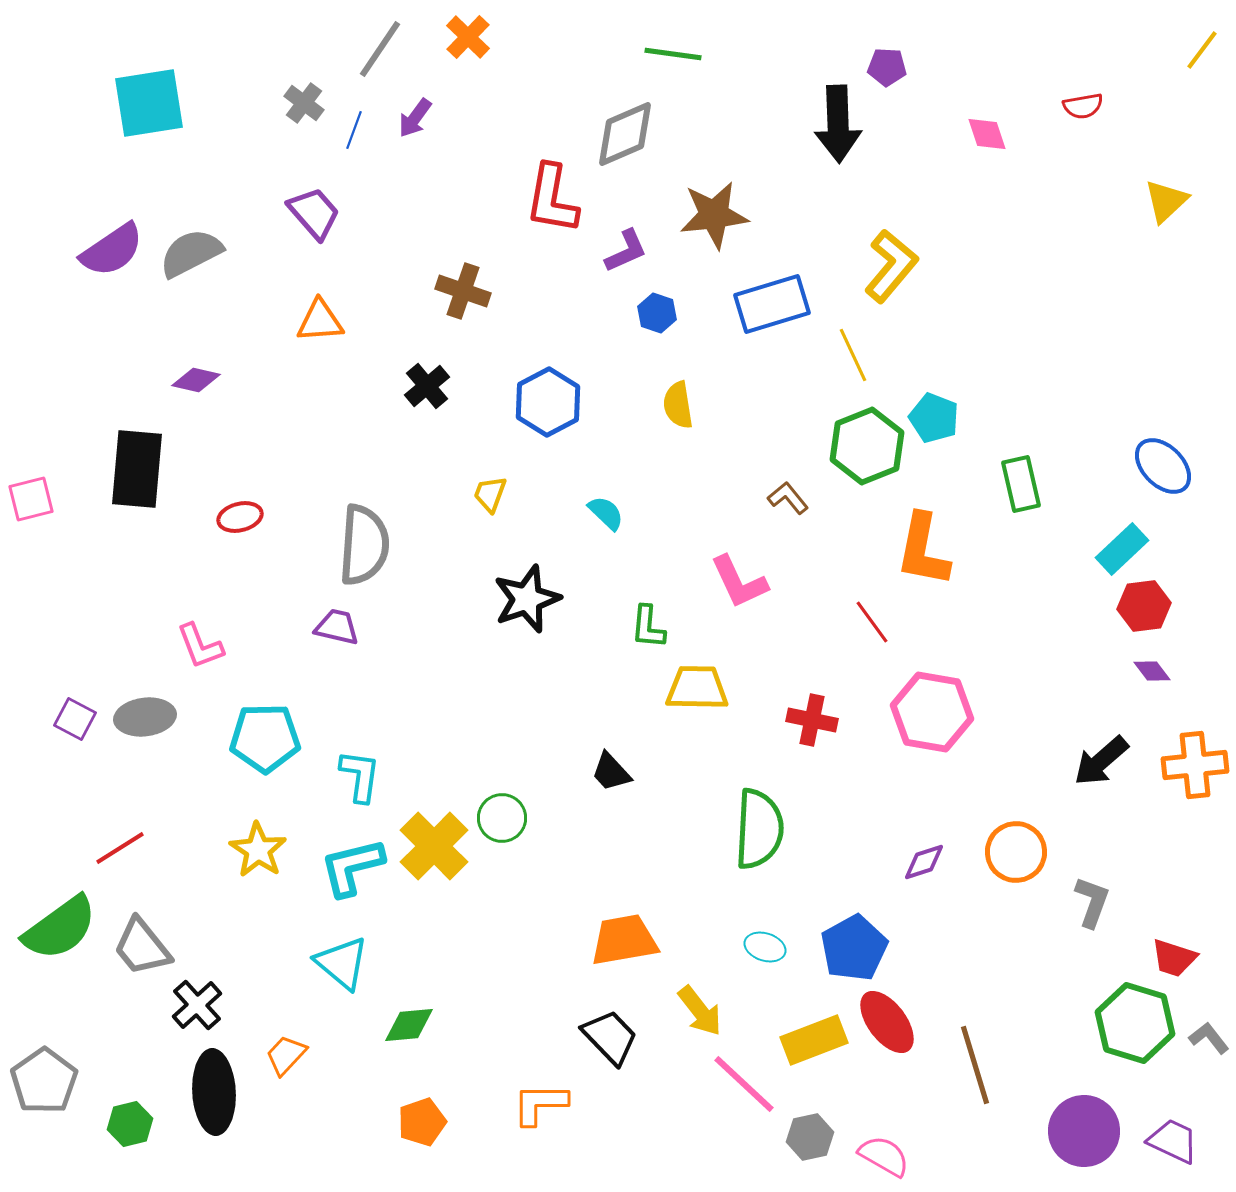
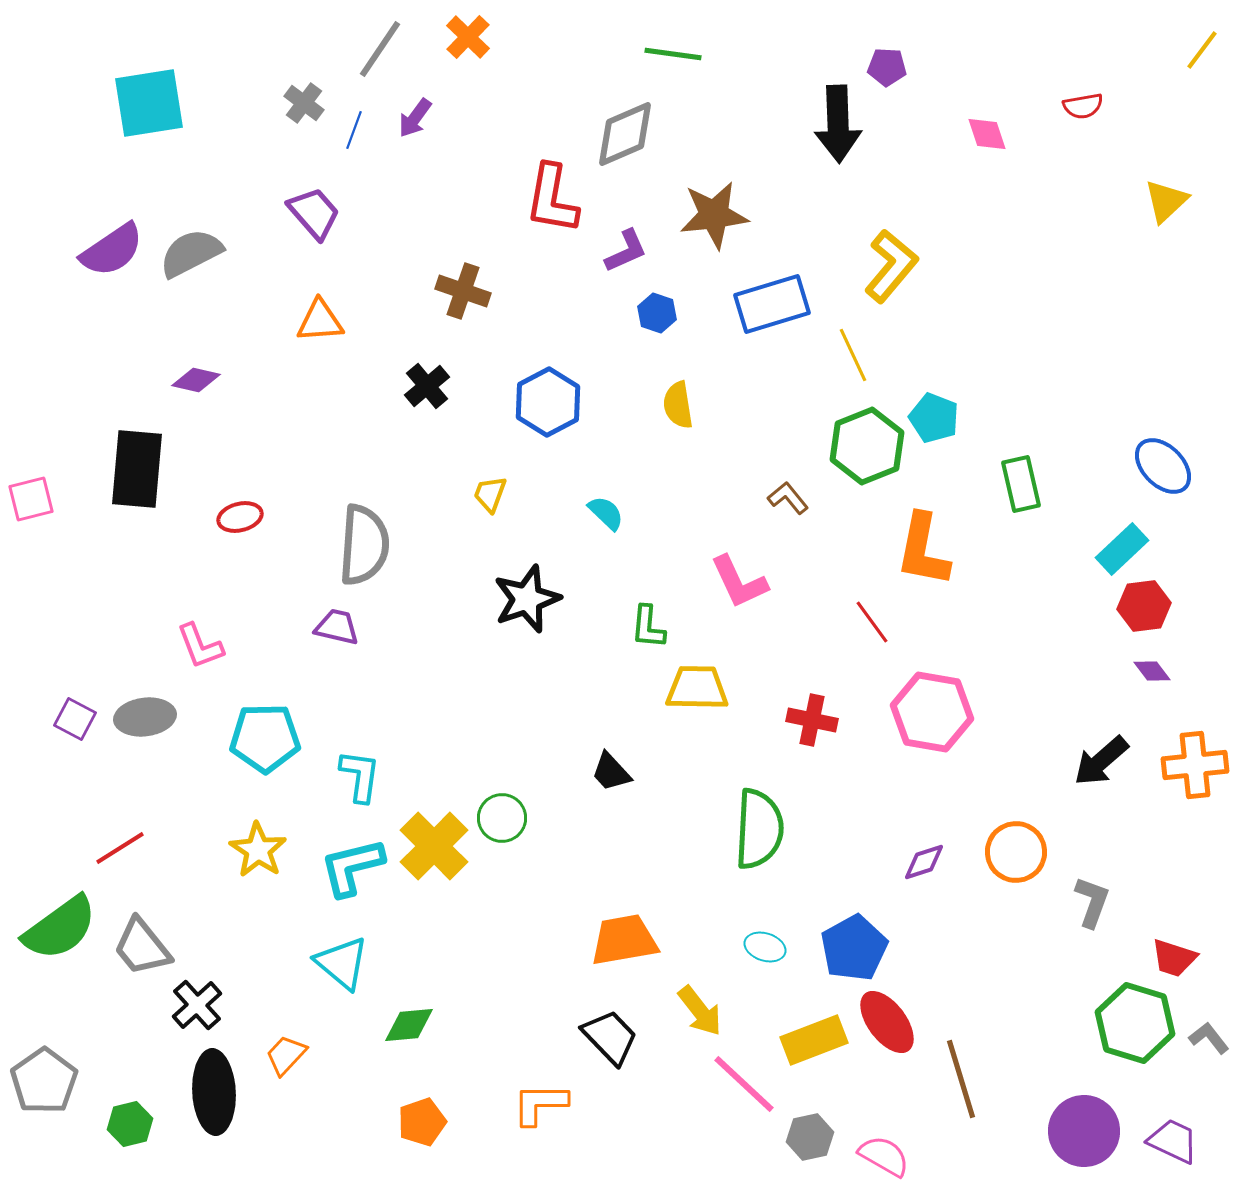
brown line at (975, 1065): moved 14 px left, 14 px down
